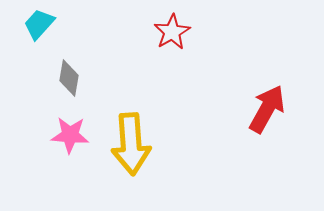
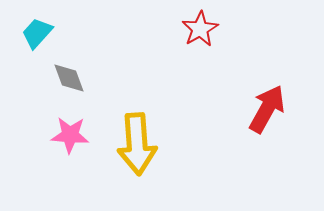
cyan trapezoid: moved 2 px left, 9 px down
red star: moved 28 px right, 3 px up
gray diamond: rotated 30 degrees counterclockwise
yellow arrow: moved 6 px right
